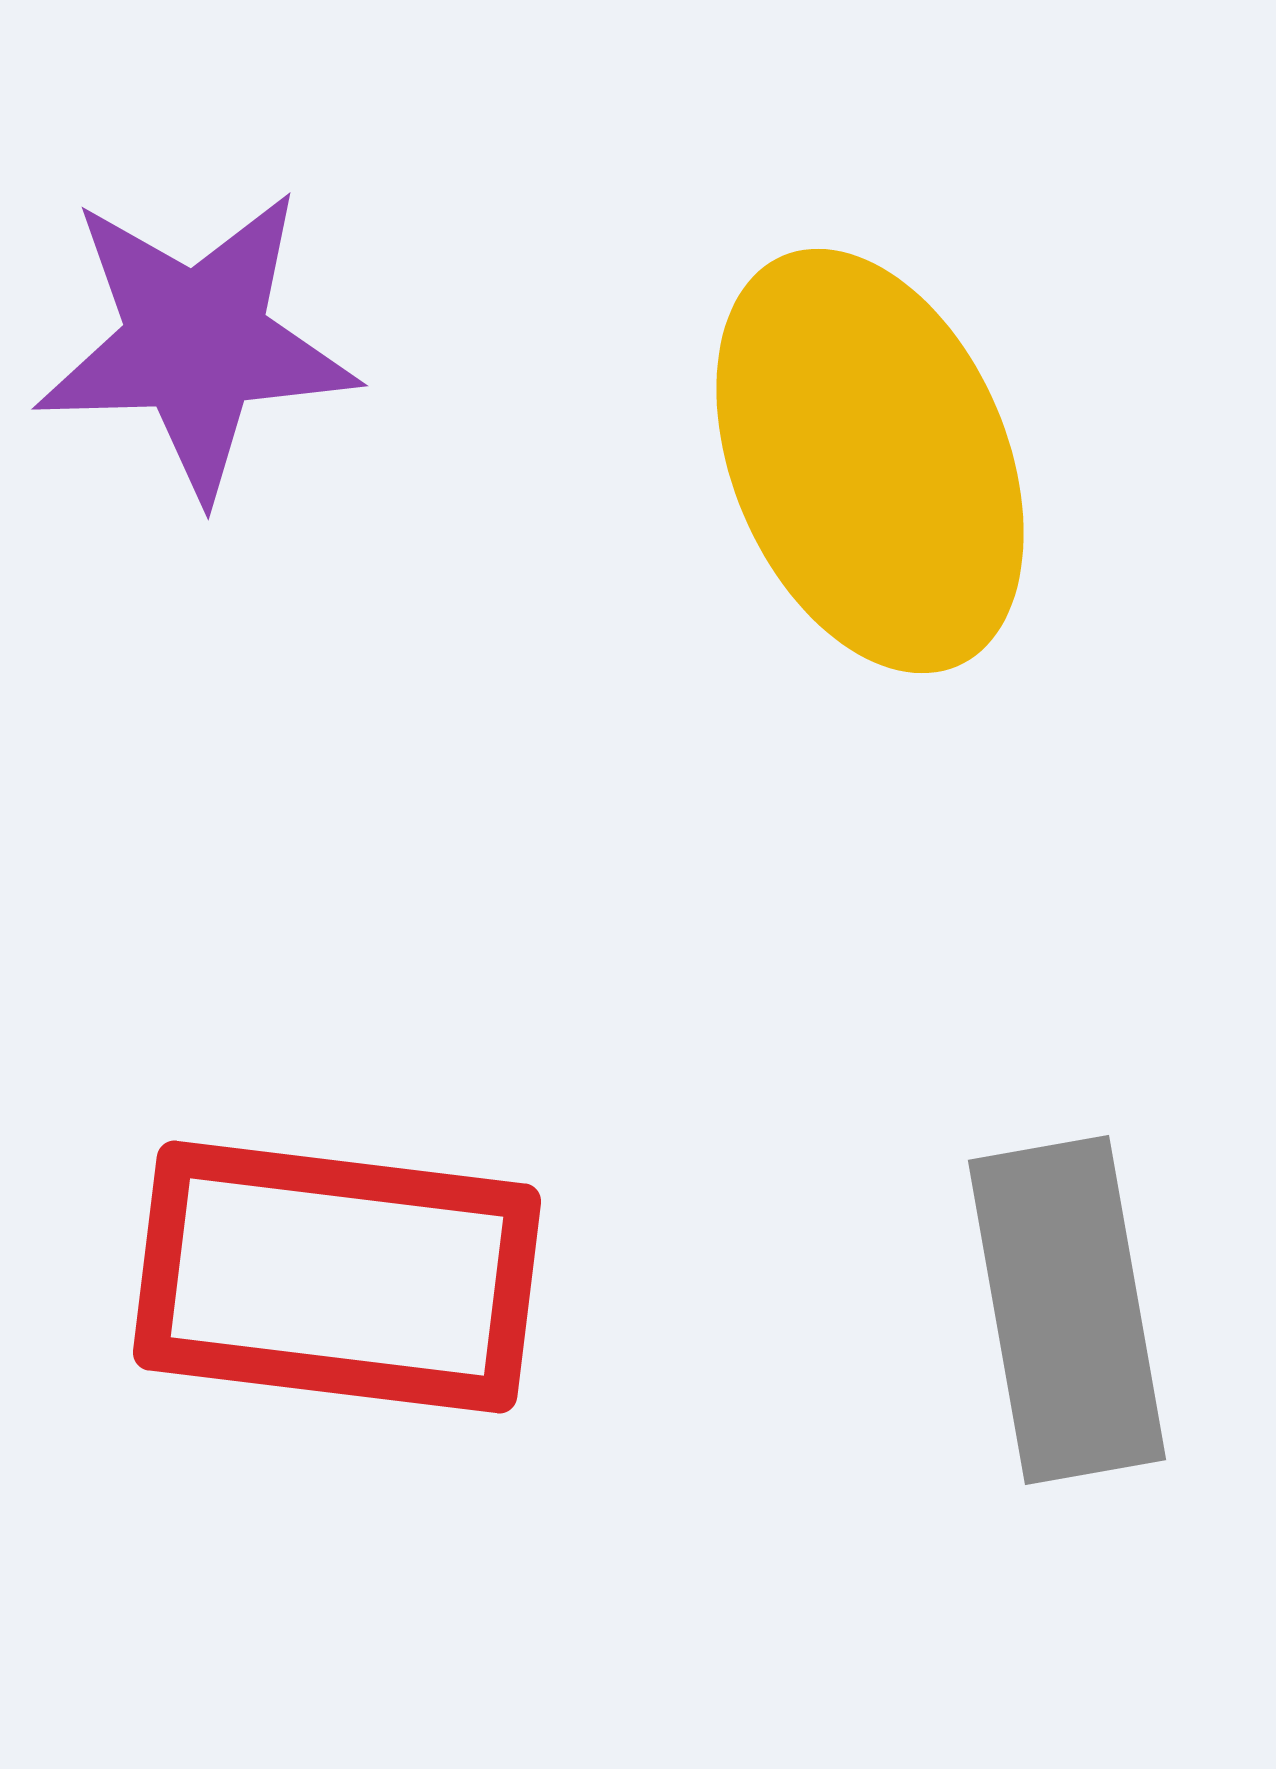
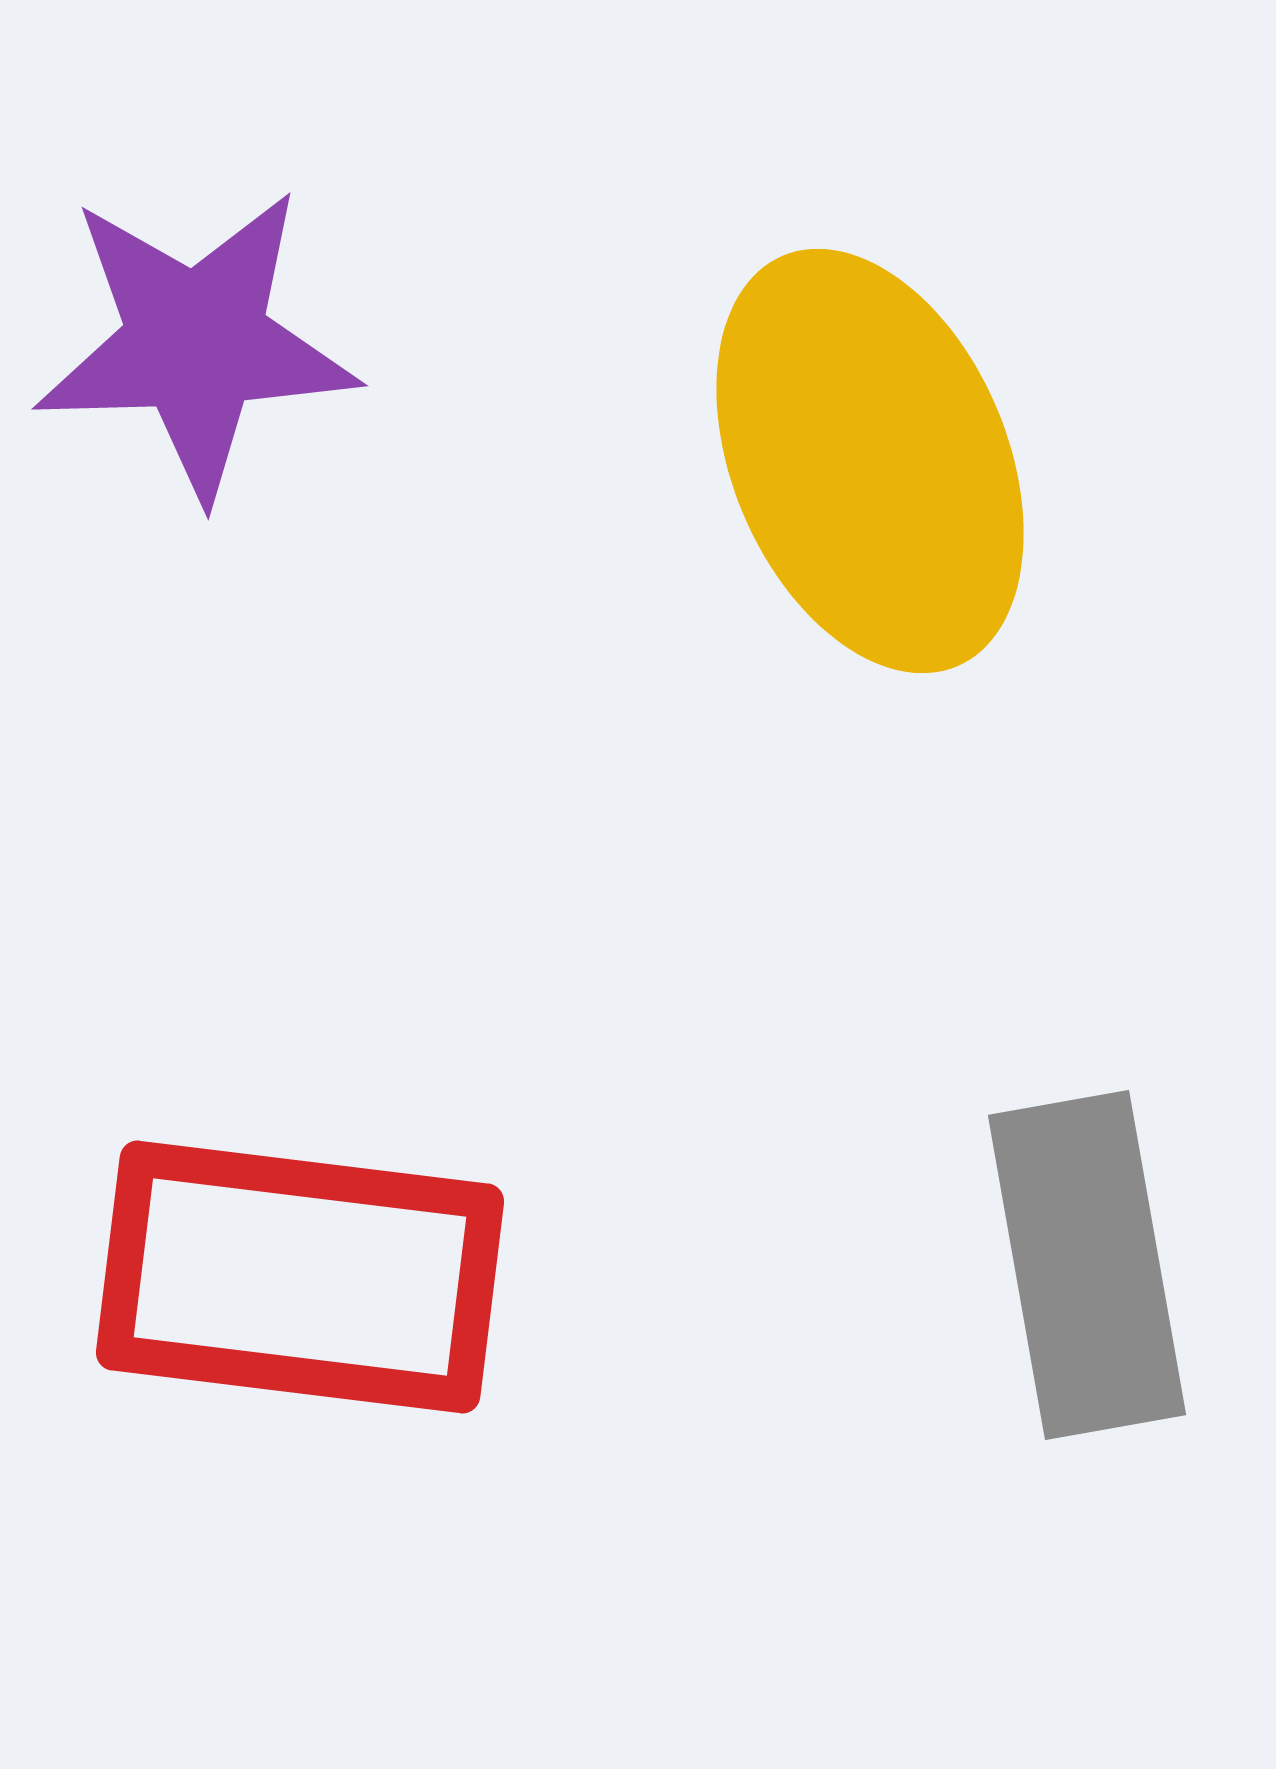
red rectangle: moved 37 px left
gray rectangle: moved 20 px right, 45 px up
